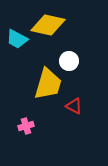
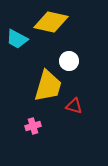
yellow diamond: moved 3 px right, 3 px up
yellow trapezoid: moved 2 px down
red triangle: rotated 12 degrees counterclockwise
pink cross: moved 7 px right
